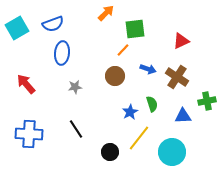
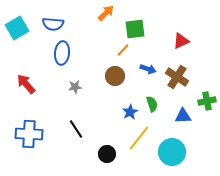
blue semicircle: rotated 25 degrees clockwise
black circle: moved 3 px left, 2 px down
